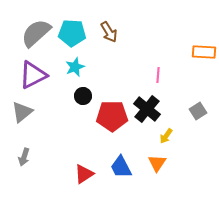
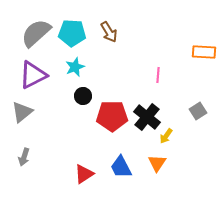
black cross: moved 8 px down
